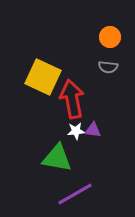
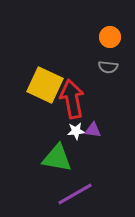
yellow square: moved 2 px right, 8 px down
